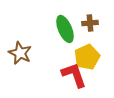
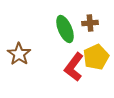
brown star: moved 1 px left, 1 px down; rotated 10 degrees clockwise
yellow pentagon: moved 9 px right
red L-shape: moved 8 px up; rotated 124 degrees counterclockwise
